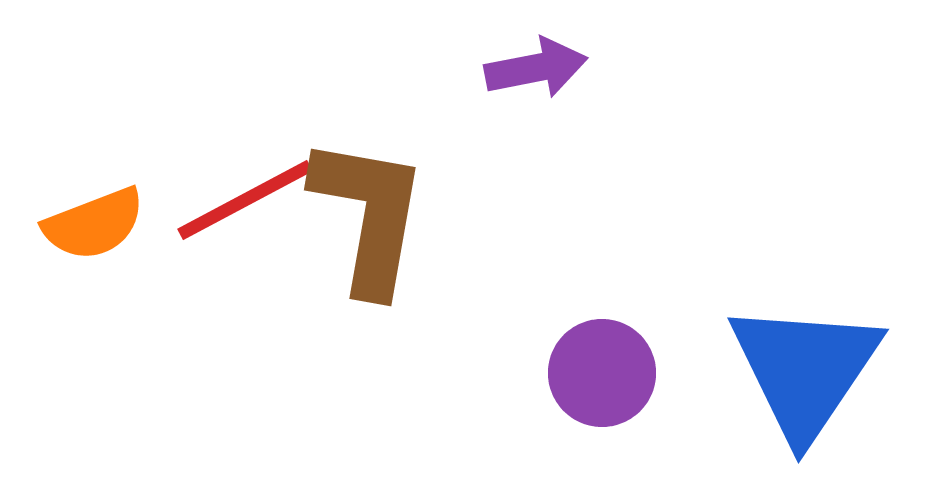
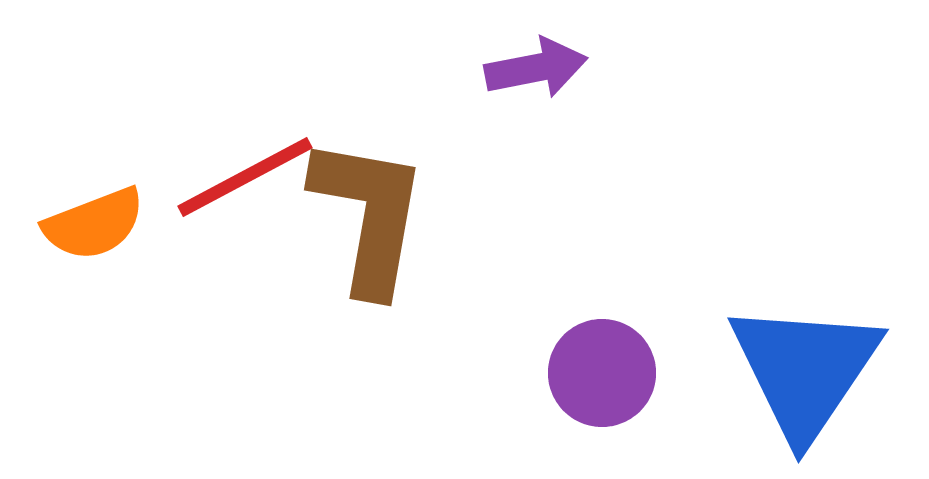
red line: moved 23 px up
